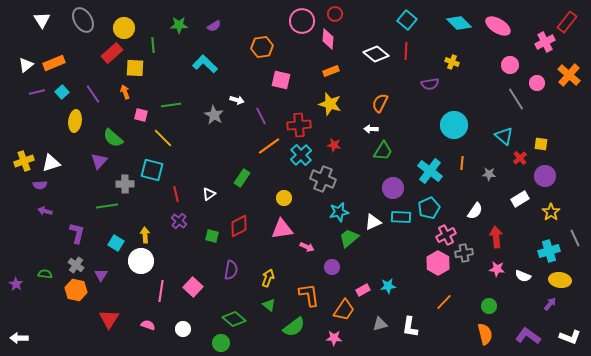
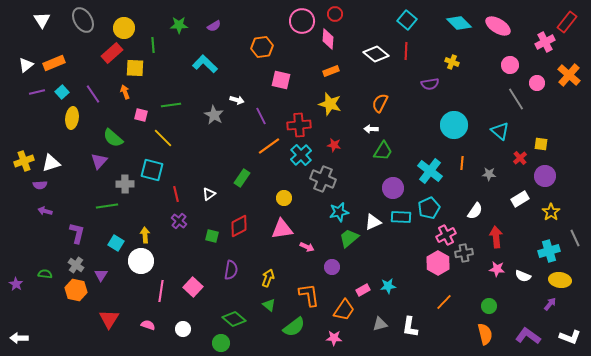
yellow ellipse at (75, 121): moved 3 px left, 3 px up
cyan triangle at (504, 136): moved 4 px left, 5 px up
